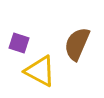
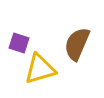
yellow triangle: moved 2 px up; rotated 44 degrees counterclockwise
